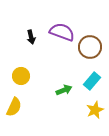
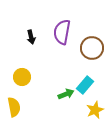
purple semicircle: rotated 100 degrees counterclockwise
brown circle: moved 2 px right, 1 px down
yellow circle: moved 1 px right, 1 px down
cyan rectangle: moved 7 px left, 4 px down
green arrow: moved 2 px right, 4 px down
yellow semicircle: rotated 36 degrees counterclockwise
